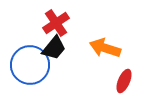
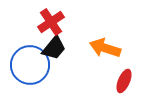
red cross: moved 5 px left, 1 px up
